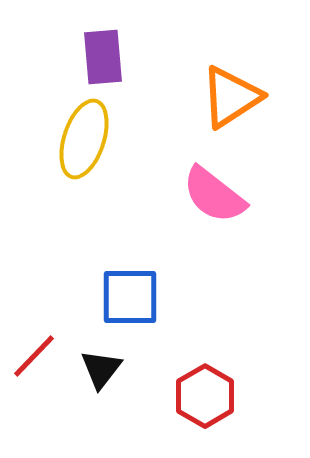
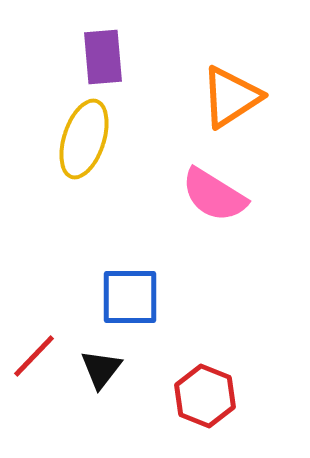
pink semicircle: rotated 6 degrees counterclockwise
red hexagon: rotated 8 degrees counterclockwise
